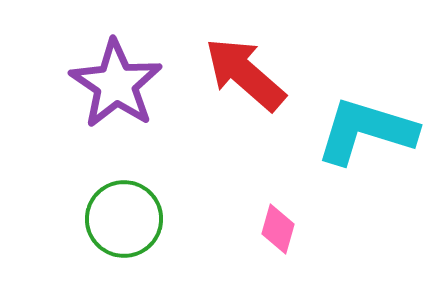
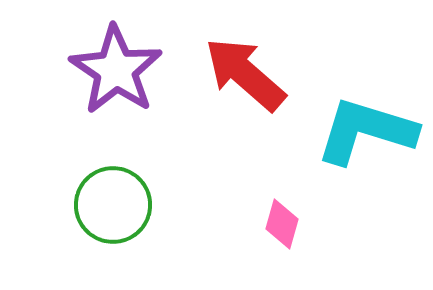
purple star: moved 14 px up
green circle: moved 11 px left, 14 px up
pink diamond: moved 4 px right, 5 px up
